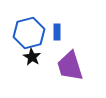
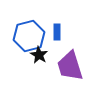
blue hexagon: moved 3 px down
black star: moved 7 px right, 2 px up
